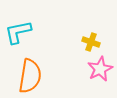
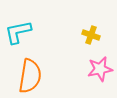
yellow cross: moved 7 px up
pink star: rotated 15 degrees clockwise
